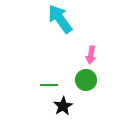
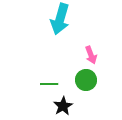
cyan arrow: rotated 128 degrees counterclockwise
pink arrow: rotated 30 degrees counterclockwise
green line: moved 1 px up
